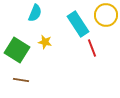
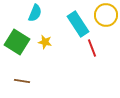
green square: moved 8 px up
brown line: moved 1 px right, 1 px down
